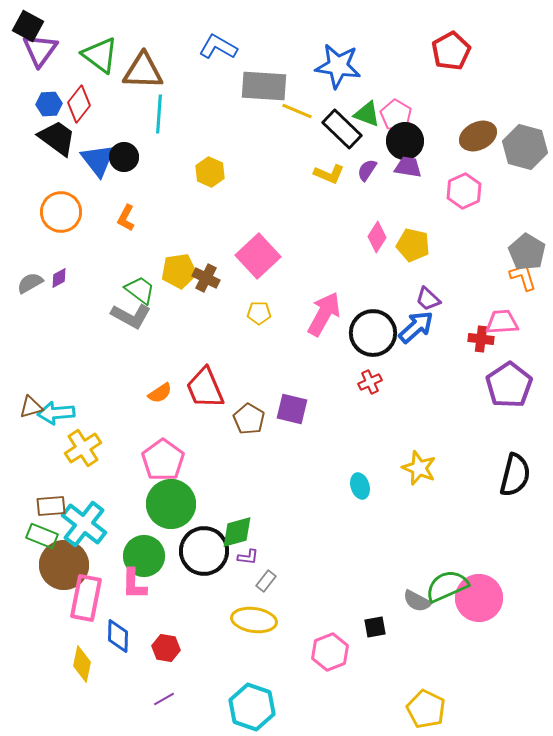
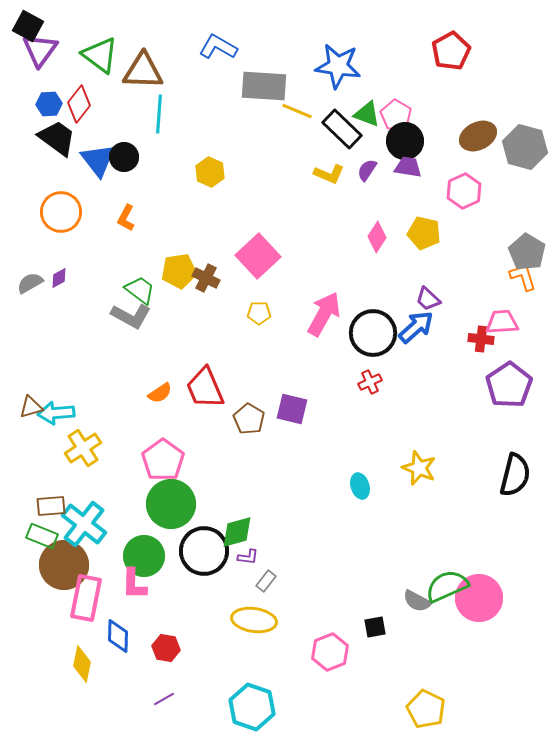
yellow pentagon at (413, 245): moved 11 px right, 12 px up
